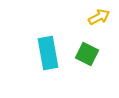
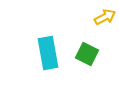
yellow arrow: moved 6 px right
